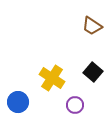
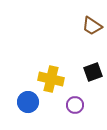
black square: rotated 30 degrees clockwise
yellow cross: moved 1 px left, 1 px down; rotated 20 degrees counterclockwise
blue circle: moved 10 px right
